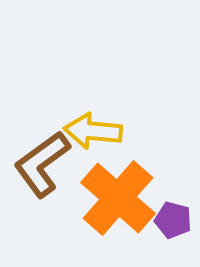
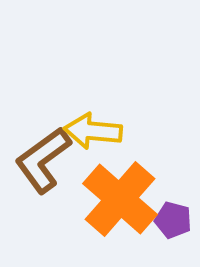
brown L-shape: moved 1 px right, 4 px up
orange cross: moved 2 px right, 1 px down
